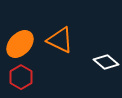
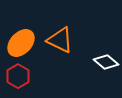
orange ellipse: moved 1 px right, 1 px up
red hexagon: moved 3 px left, 1 px up
